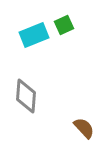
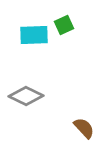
cyan rectangle: rotated 20 degrees clockwise
gray diamond: rotated 68 degrees counterclockwise
